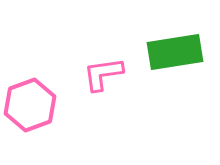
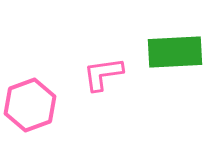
green rectangle: rotated 6 degrees clockwise
